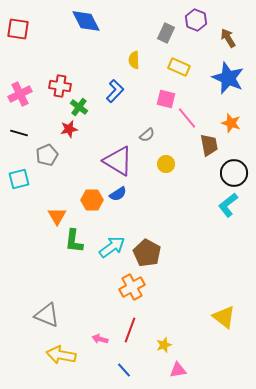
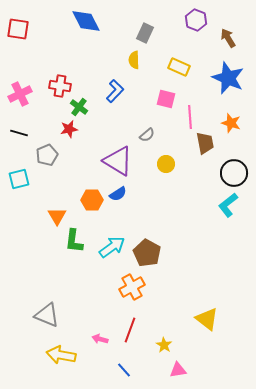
gray rectangle: moved 21 px left
pink line: moved 3 px right, 1 px up; rotated 35 degrees clockwise
brown trapezoid: moved 4 px left, 2 px up
yellow triangle: moved 17 px left, 2 px down
yellow star: rotated 21 degrees counterclockwise
